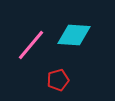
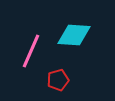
pink line: moved 6 px down; rotated 16 degrees counterclockwise
